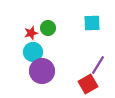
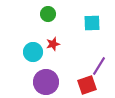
green circle: moved 14 px up
red star: moved 22 px right, 11 px down
purple line: moved 1 px right, 1 px down
purple circle: moved 4 px right, 11 px down
red square: moved 1 px left, 1 px down; rotated 12 degrees clockwise
